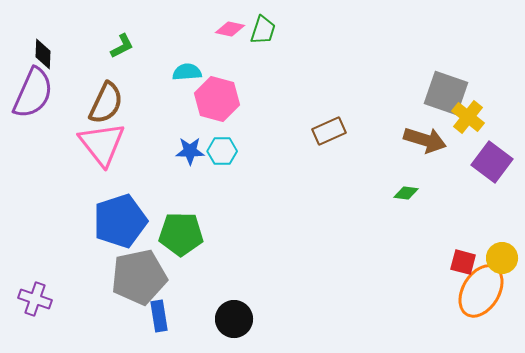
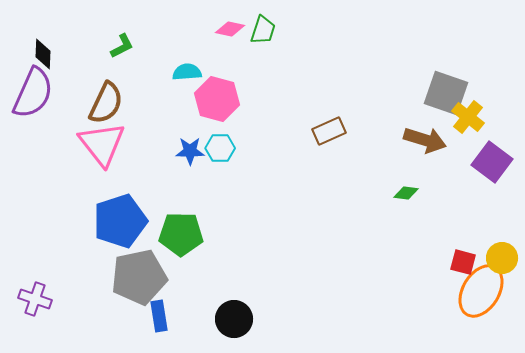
cyan hexagon: moved 2 px left, 3 px up
